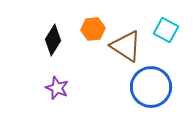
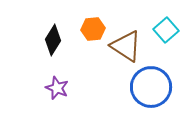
cyan square: rotated 20 degrees clockwise
